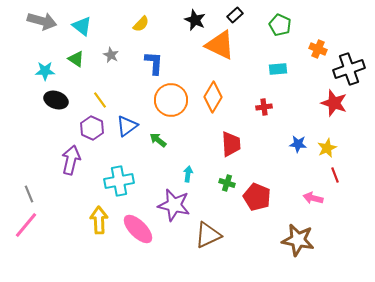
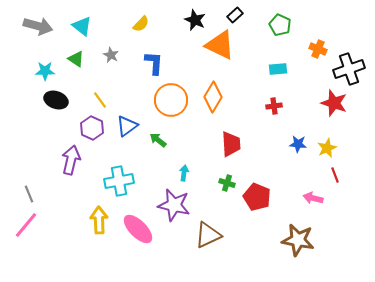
gray arrow: moved 4 px left, 5 px down
red cross: moved 10 px right, 1 px up
cyan arrow: moved 4 px left, 1 px up
